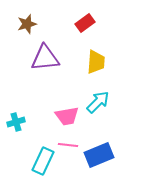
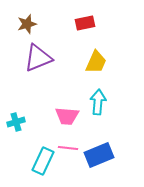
red rectangle: rotated 24 degrees clockwise
purple triangle: moved 7 px left; rotated 16 degrees counterclockwise
yellow trapezoid: rotated 20 degrees clockwise
cyan arrow: rotated 40 degrees counterclockwise
pink trapezoid: rotated 15 degrees clockwise
pink line: moved 3 px down
